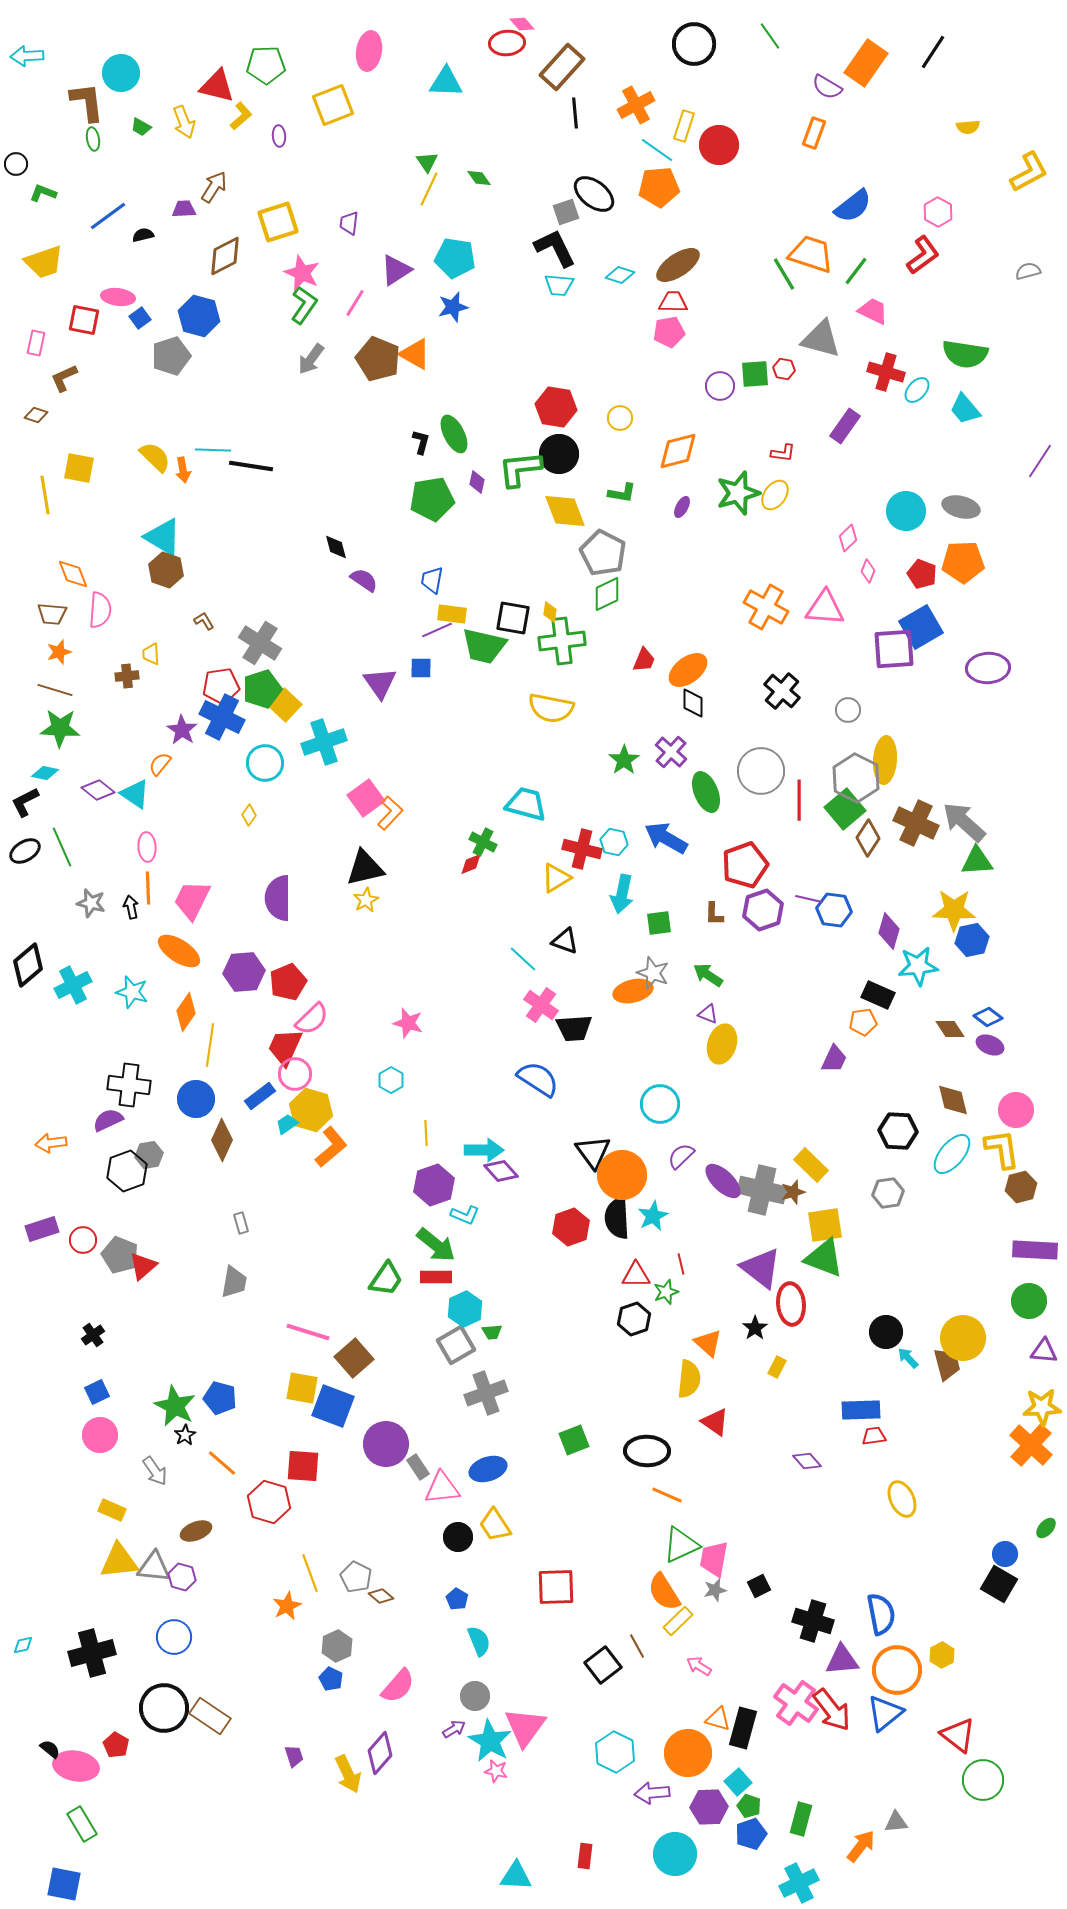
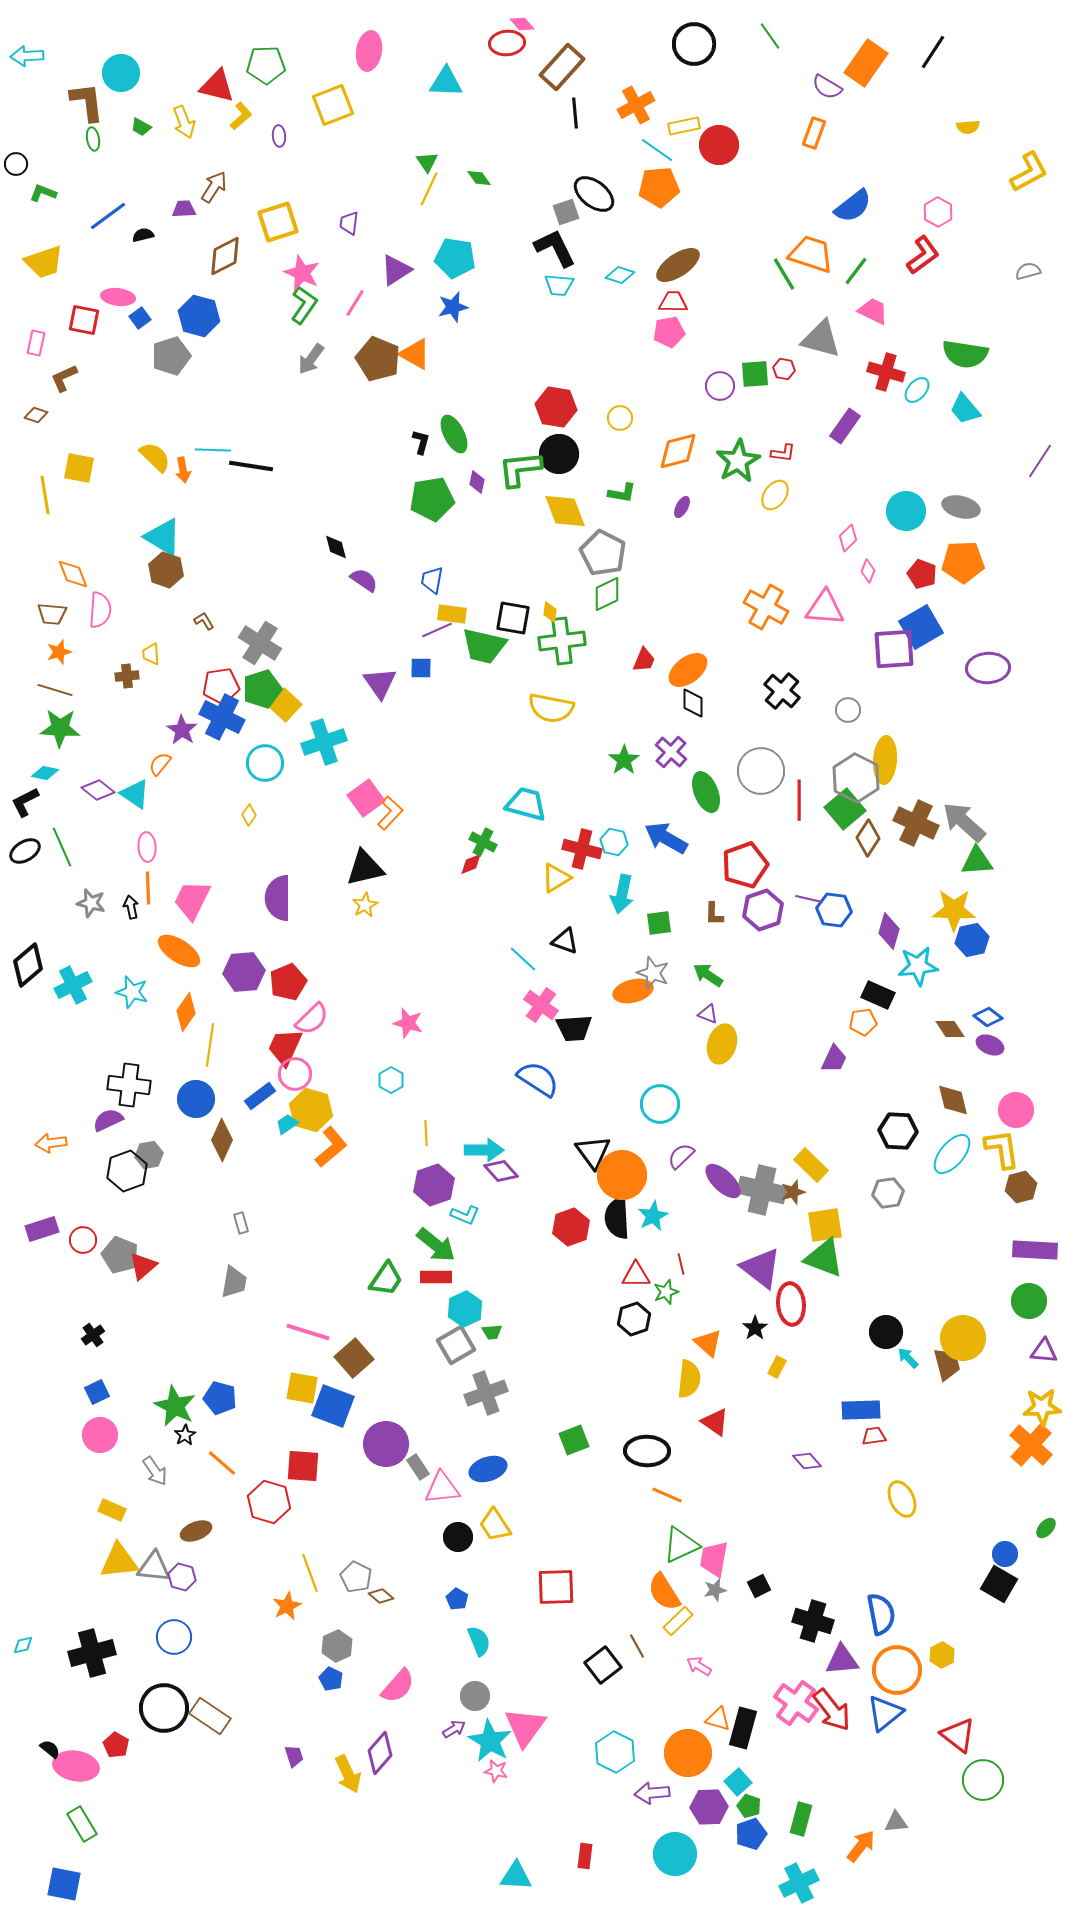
yellow rectangle at (684, 126): rotated 60 degrees clockwise
green star at (738, 493): moved 32 px up; rotated 12 degrees counterclockwise
yellow star at (366, 900): moved 1 px left, 5 px down
